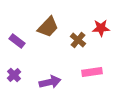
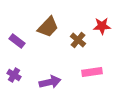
red star: moved 1 px right, 2 px up
purple cross: rotated 16 degrees counterclockwise
